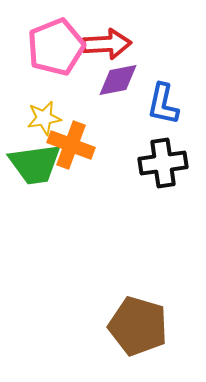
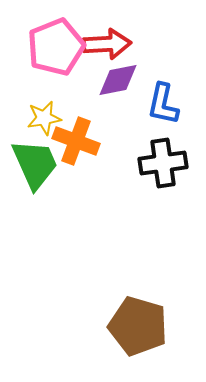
orange cross: moved 5 px right, 4 px up
green trapezoid: rotated 106 degrees counterclockwise
